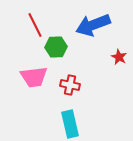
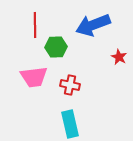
red line: rotated 25 degrees clockwise
